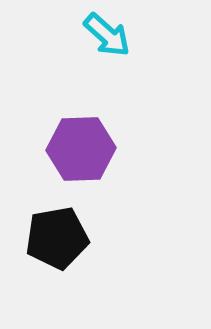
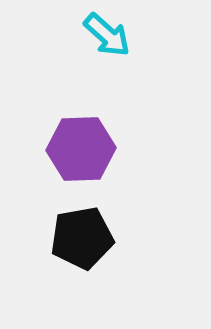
black pentagon: moved 25 px right
